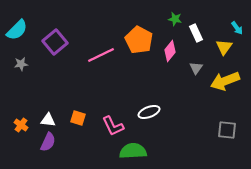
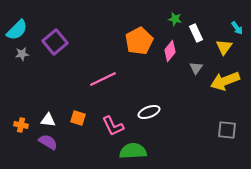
orange pentagon: moved 1 px down; rotated 16 degrees clockwise
pink line: moved 2 px right, 24 px down
gray star: moved 1 px right, 10 px up
orange cross: rotated 24 degrees counterclockwise
purple semicircle: rotated 84 degrees counterclockwise
